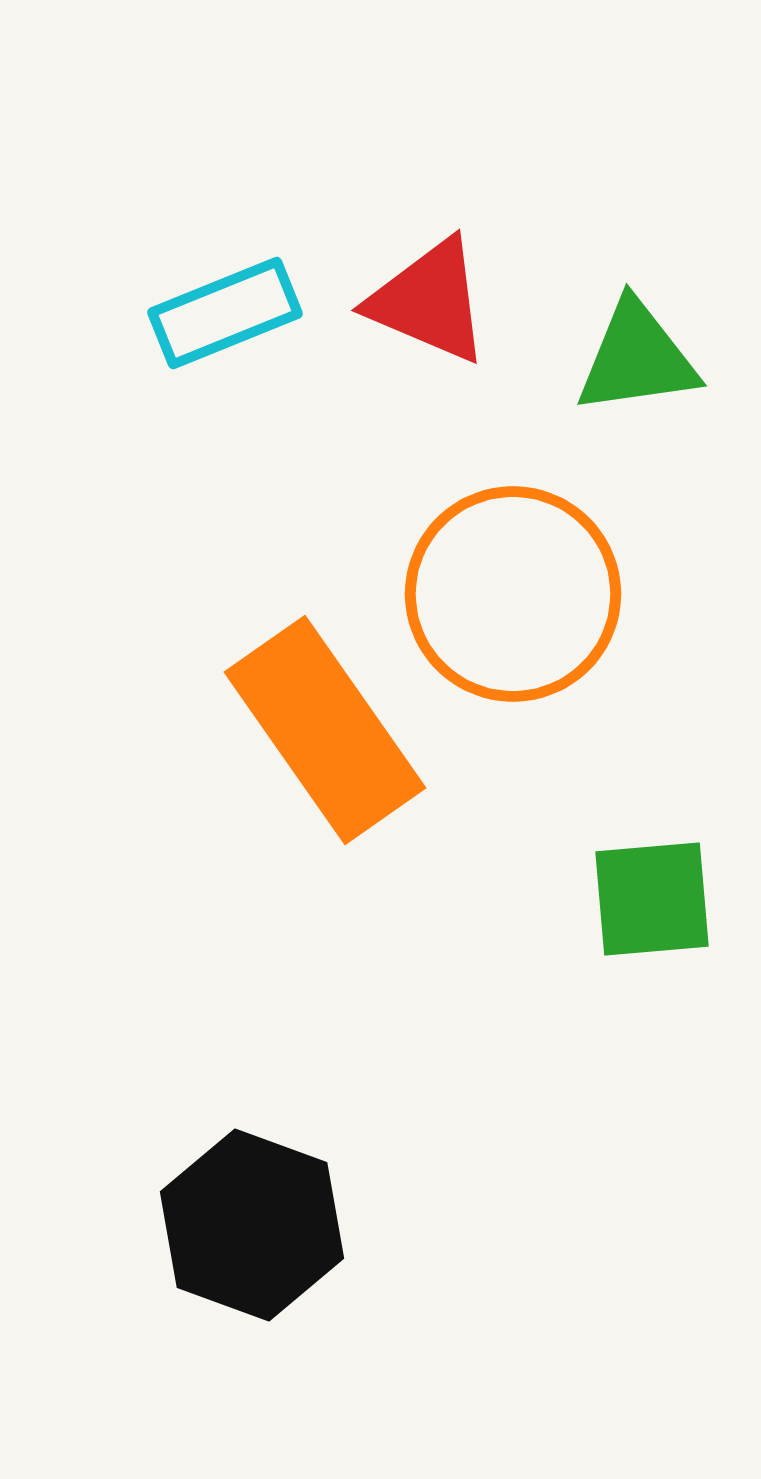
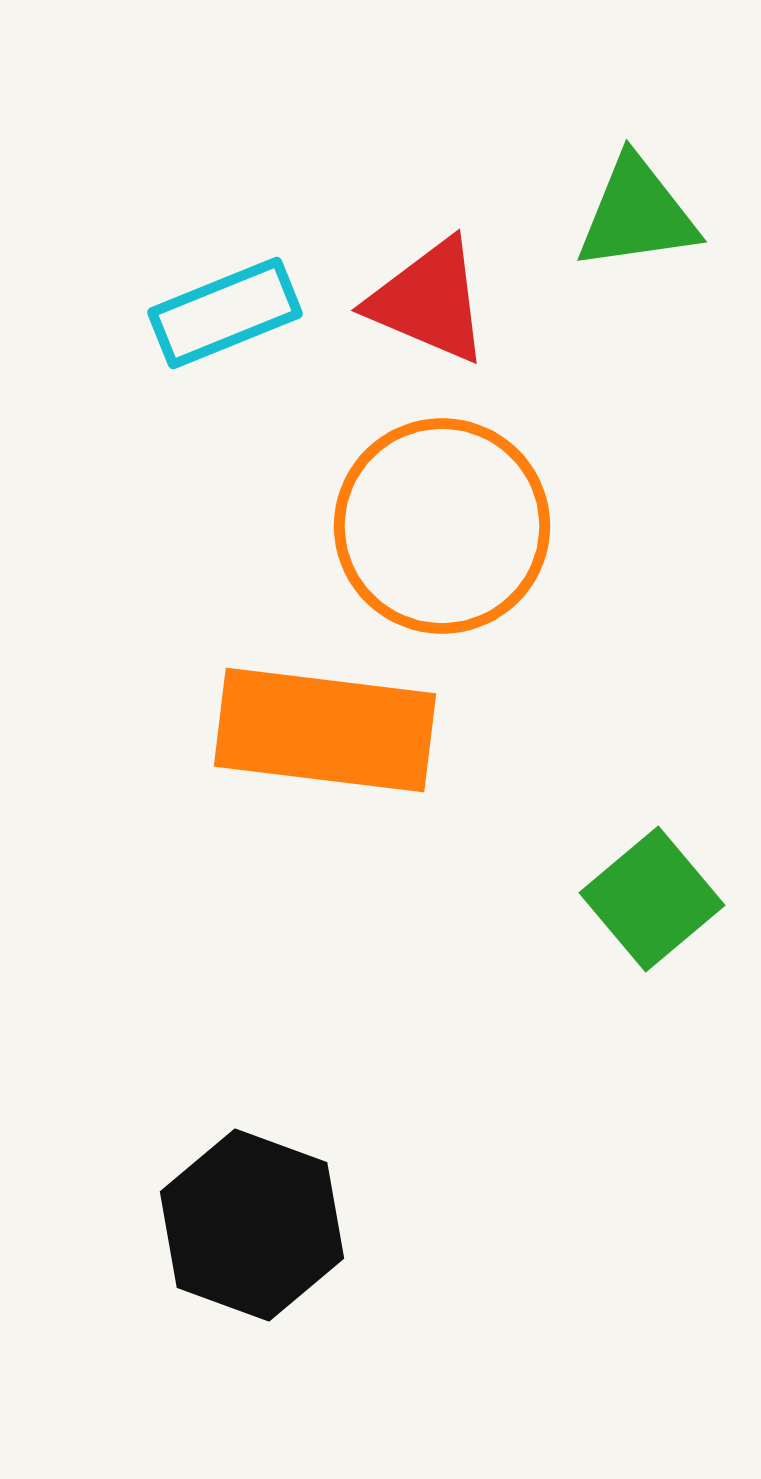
green triangle: moved 144 px up
orange circle: moved 71 px left, 68 px up
orange rectangle: rotated 48 degrees counterclockwise
green square: rotated 35 degrees counterclockwise
